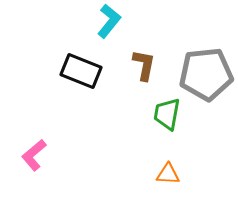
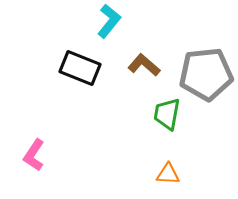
brown L-shape: rotated 60 degrees counterclockwise
black rectangle: moved 1 px left, 3 px up
pink L-shape: rotated 16 degrees counterclockwise
